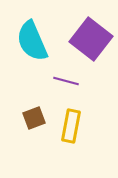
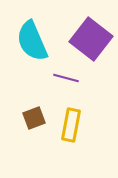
purple line: moved 3 px up
yellow rectangle: moved 1 px up
